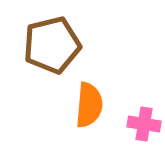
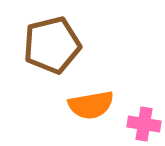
orange semicircle: moved 2 px right; rotated 75 degrees clockwise
